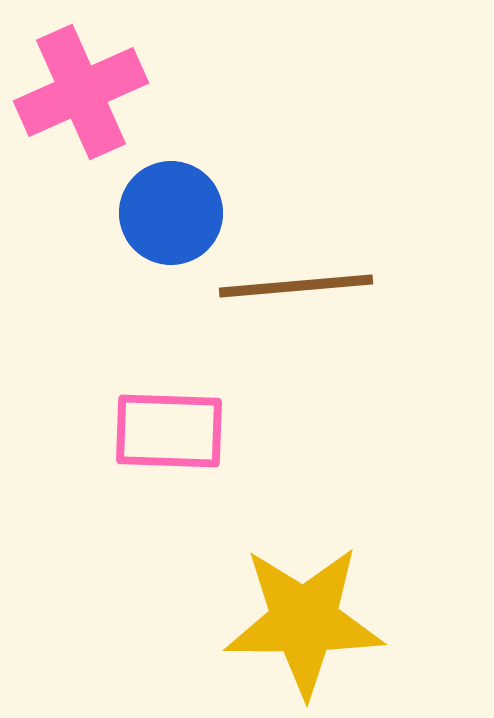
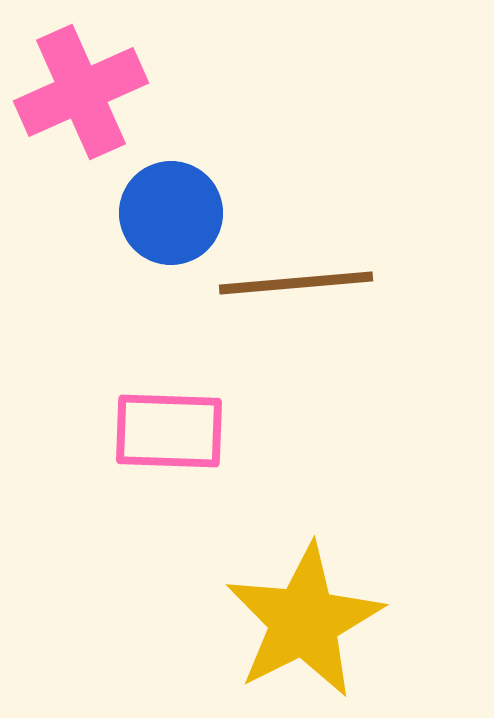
brown line: moved 3 px up
yellow star: rotated 27 degrees counterclockwise
